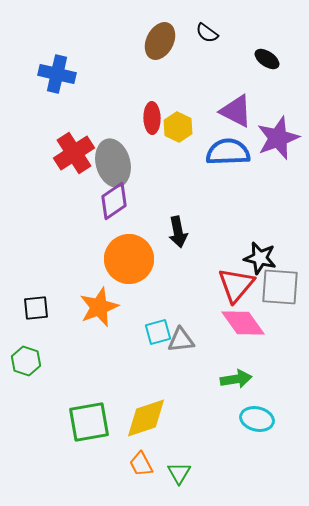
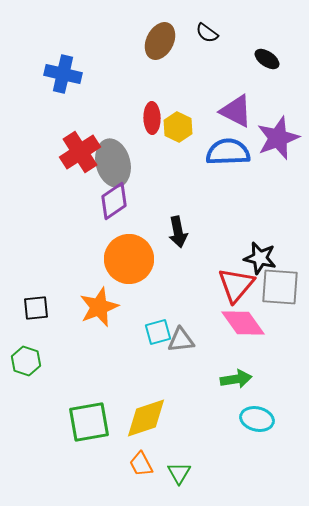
blue cross: moved 6 px right
red cross: moved 6 px right, 1 px up
